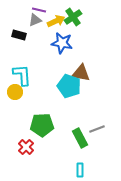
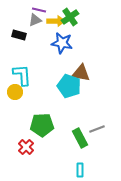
green cross: moved 3 px left
yellow arrow: rotated 24 degrees clockwise
